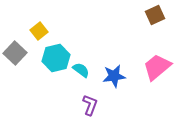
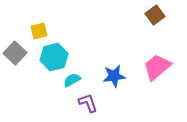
brown square: rotated 12 degrees counterclockwise
yellow square: rotated 24 degrees clockwise
cyan hexagon: moved 2 px left, 1 px up
cyan semicircle: moved 9 px left, 10 px down; rotated 66 degrees counterclockwise
purple L-shape: moved 2 px left, 2 px up; rotated 40 degrees counterclockwise
